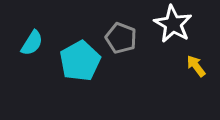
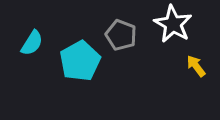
gray pentagon: moved 3 px up
